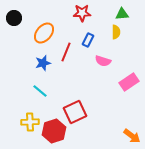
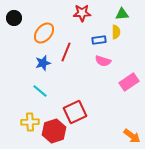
blue rectangle: moved 11 px right; rotated 56 degrees clockwise
